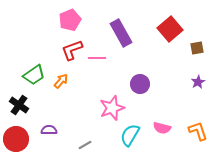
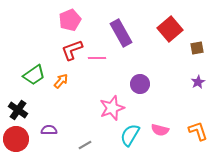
black cross: moved 1 px left, 5 px down
pink semicircle: moved 2 px left, 2 px down
